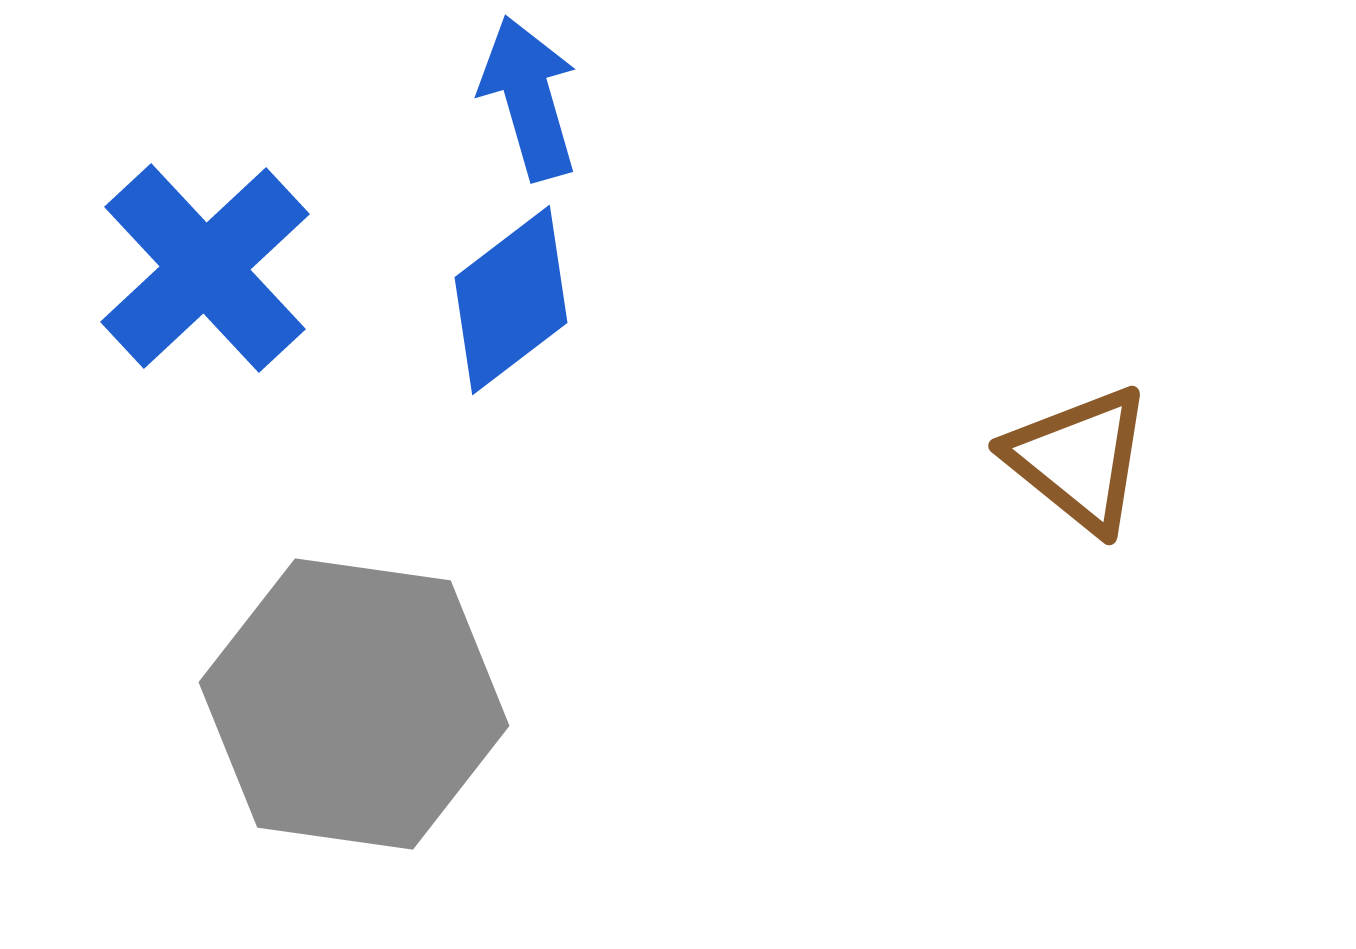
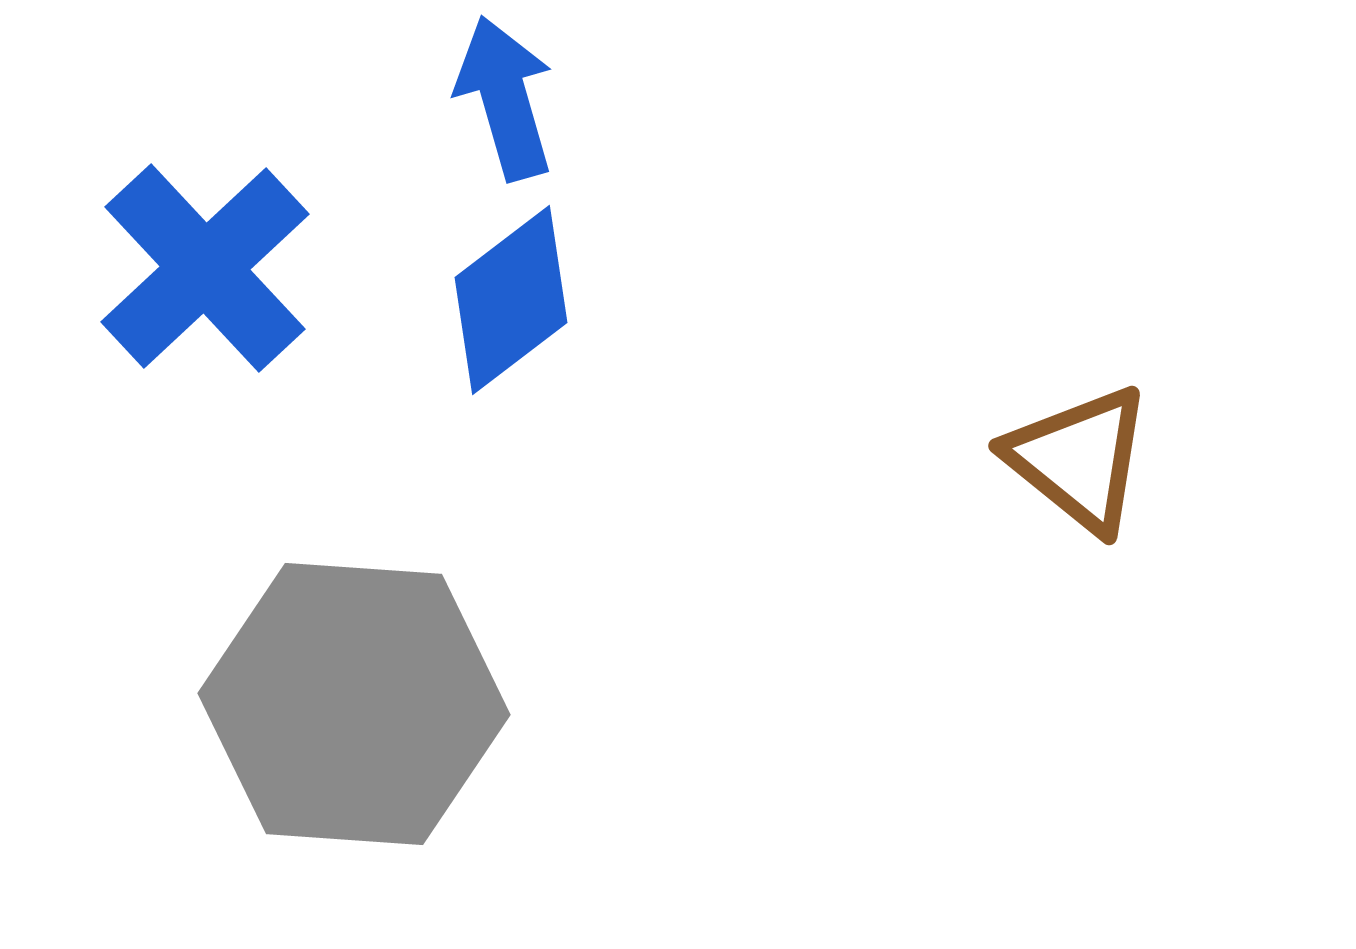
blue arrow: moved 24 px left
gray hexagon: rotated 4 degrees counterclockwise
